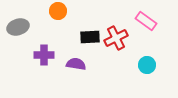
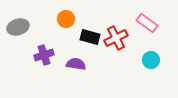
orange circle: moved 8 px right, 8 px down
pink rectangle: moved 1 px right, 2 px down
black rectangle: rotated 18 degrees clockwise
purple cross: rotated 18 degrees counterclockwise
cyan circle: moved 4 px right, 5 px up
